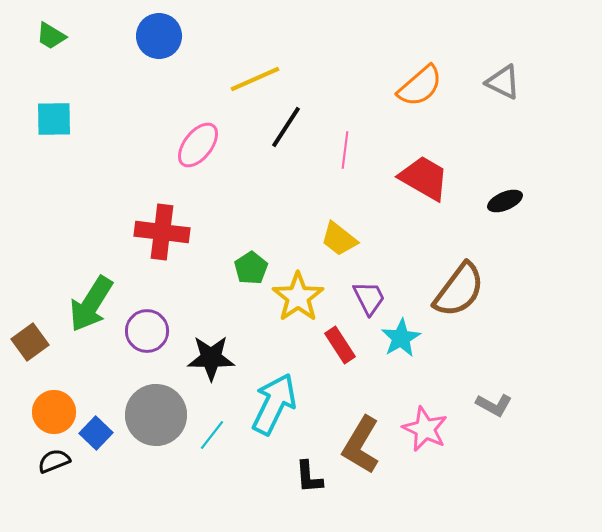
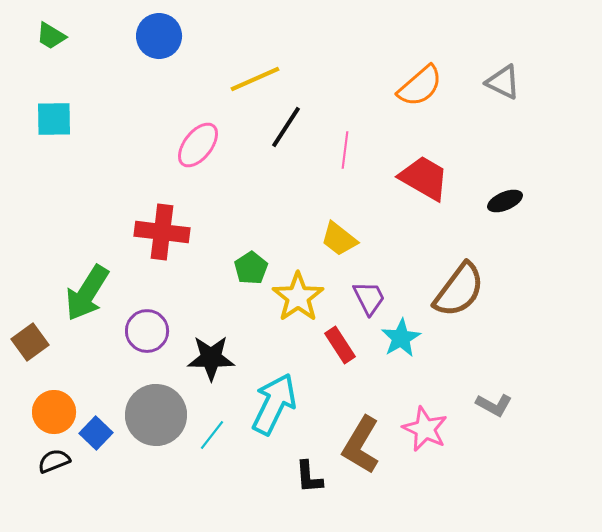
green arrow: moved 4 px left, 11 px up
